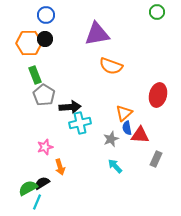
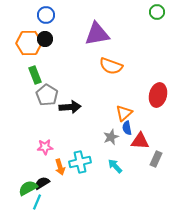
gray pentagon: moved 3 px right
cyan cross: moved 39 px down
red triangle: moved 6 px down
gray star: moved 2 px up
pink star: rotated 14 degrees clockwise
